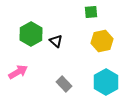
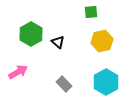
black triangle: moved 2 px right, 1 px down
